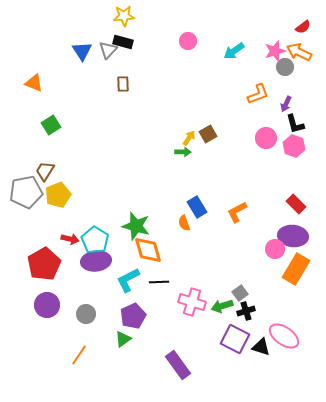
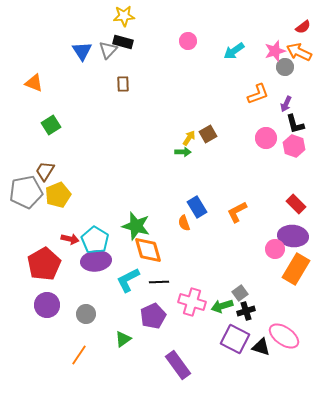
purple pentagon at (133, 316): moved 20 px right
